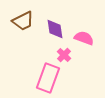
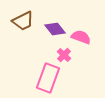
purple diamond: rotated 30 degrees counterclockwise
pink semicircle: moved 3 px left, 1 px up
